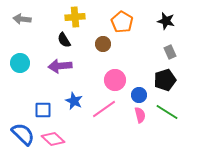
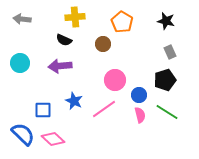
black semicircle: rotated 35 degrees counterclockwise
